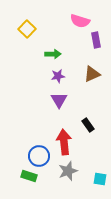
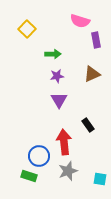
purple star: moved 1 px left
